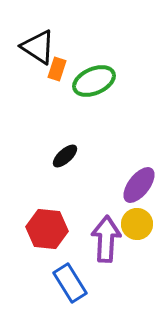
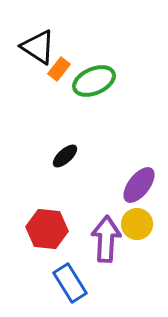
orange rectangle: moved 2 px right; rotated 20 degrees clockwise
